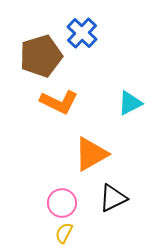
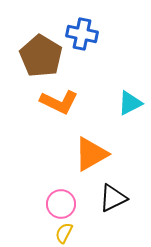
blue cross: moved 1 px down; rotated 32 degrees counterclockwise
brown pentagon: rotated 24 degrees counterclockwise
pink circle: moved 1 px left, 1 px down
